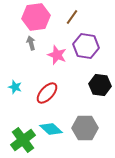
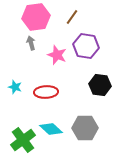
red ellipse: moved 1 px left, 1 px up; rotated 45 degrees clockwise
